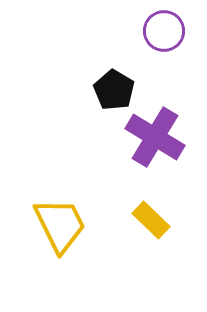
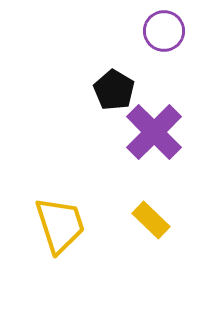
purple cross: moved 1 px left, 5 px up; rotated 14 degrees clockwise
yellow trapezoid: rotated 8 degrees clockwise
